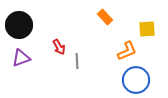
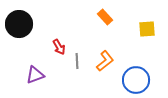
black circle: moved 1 px up
orange L-shape: moved 22 px left, 10 px down; rotated 15 degrees counterclockwise
purple triangle: moved 14 px right, 17 px down
